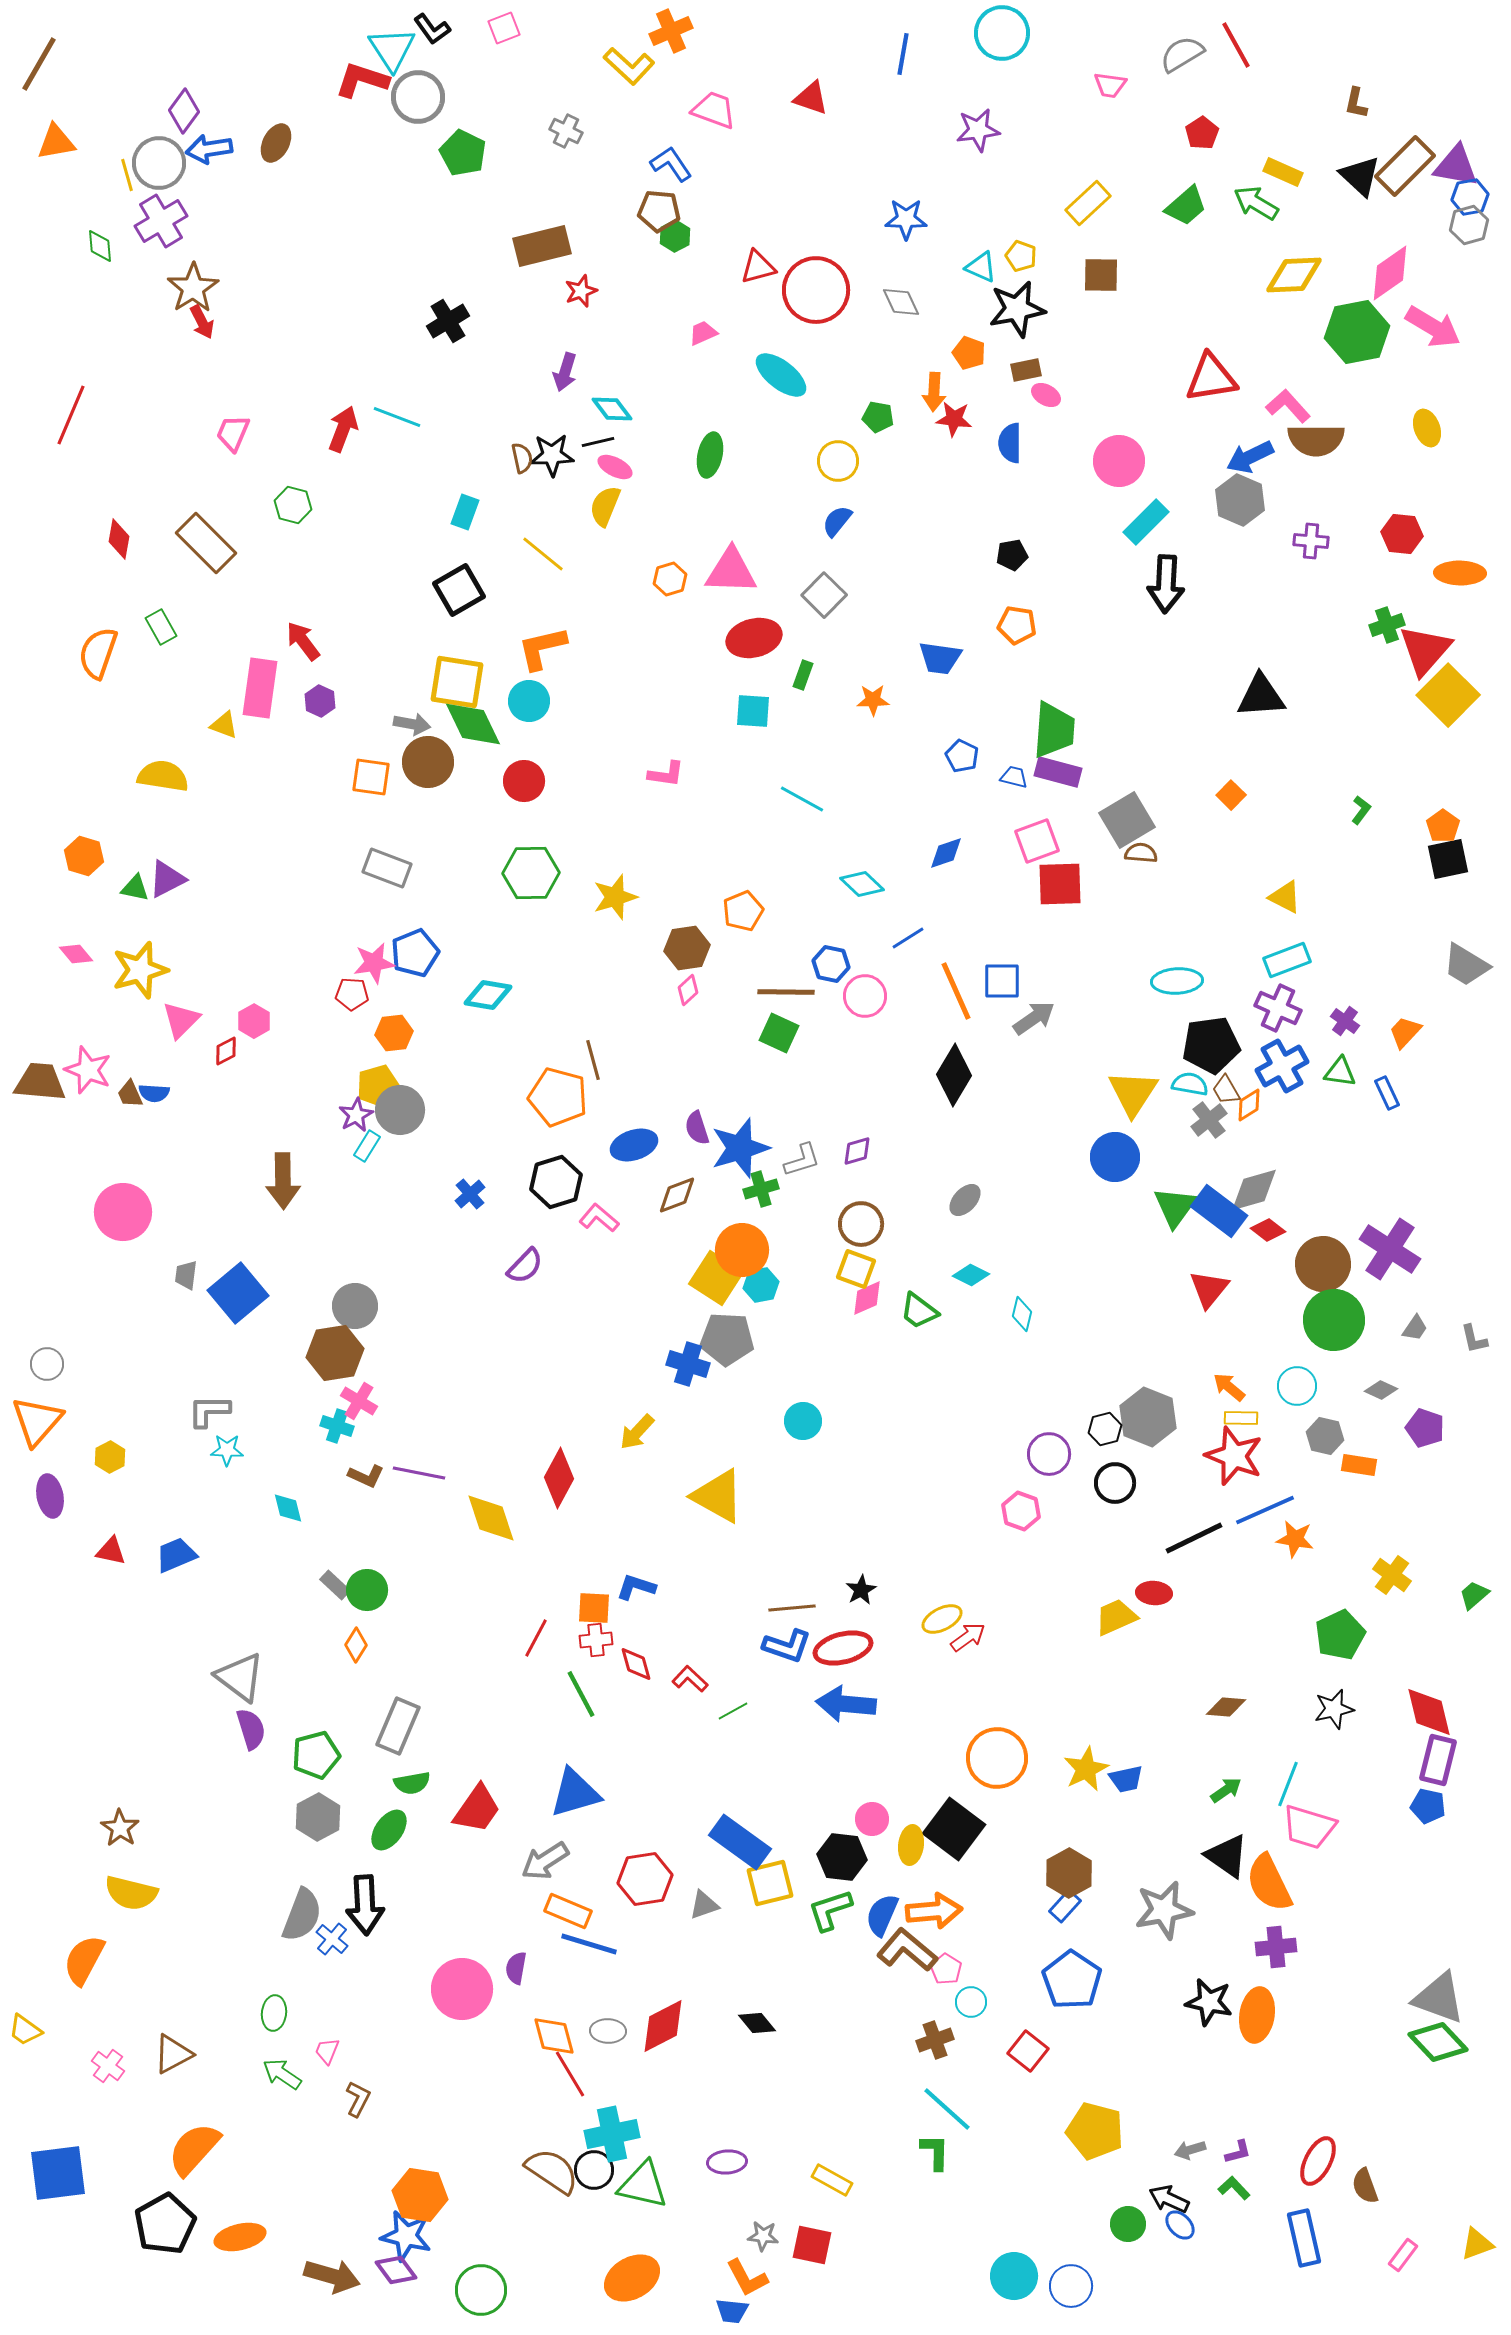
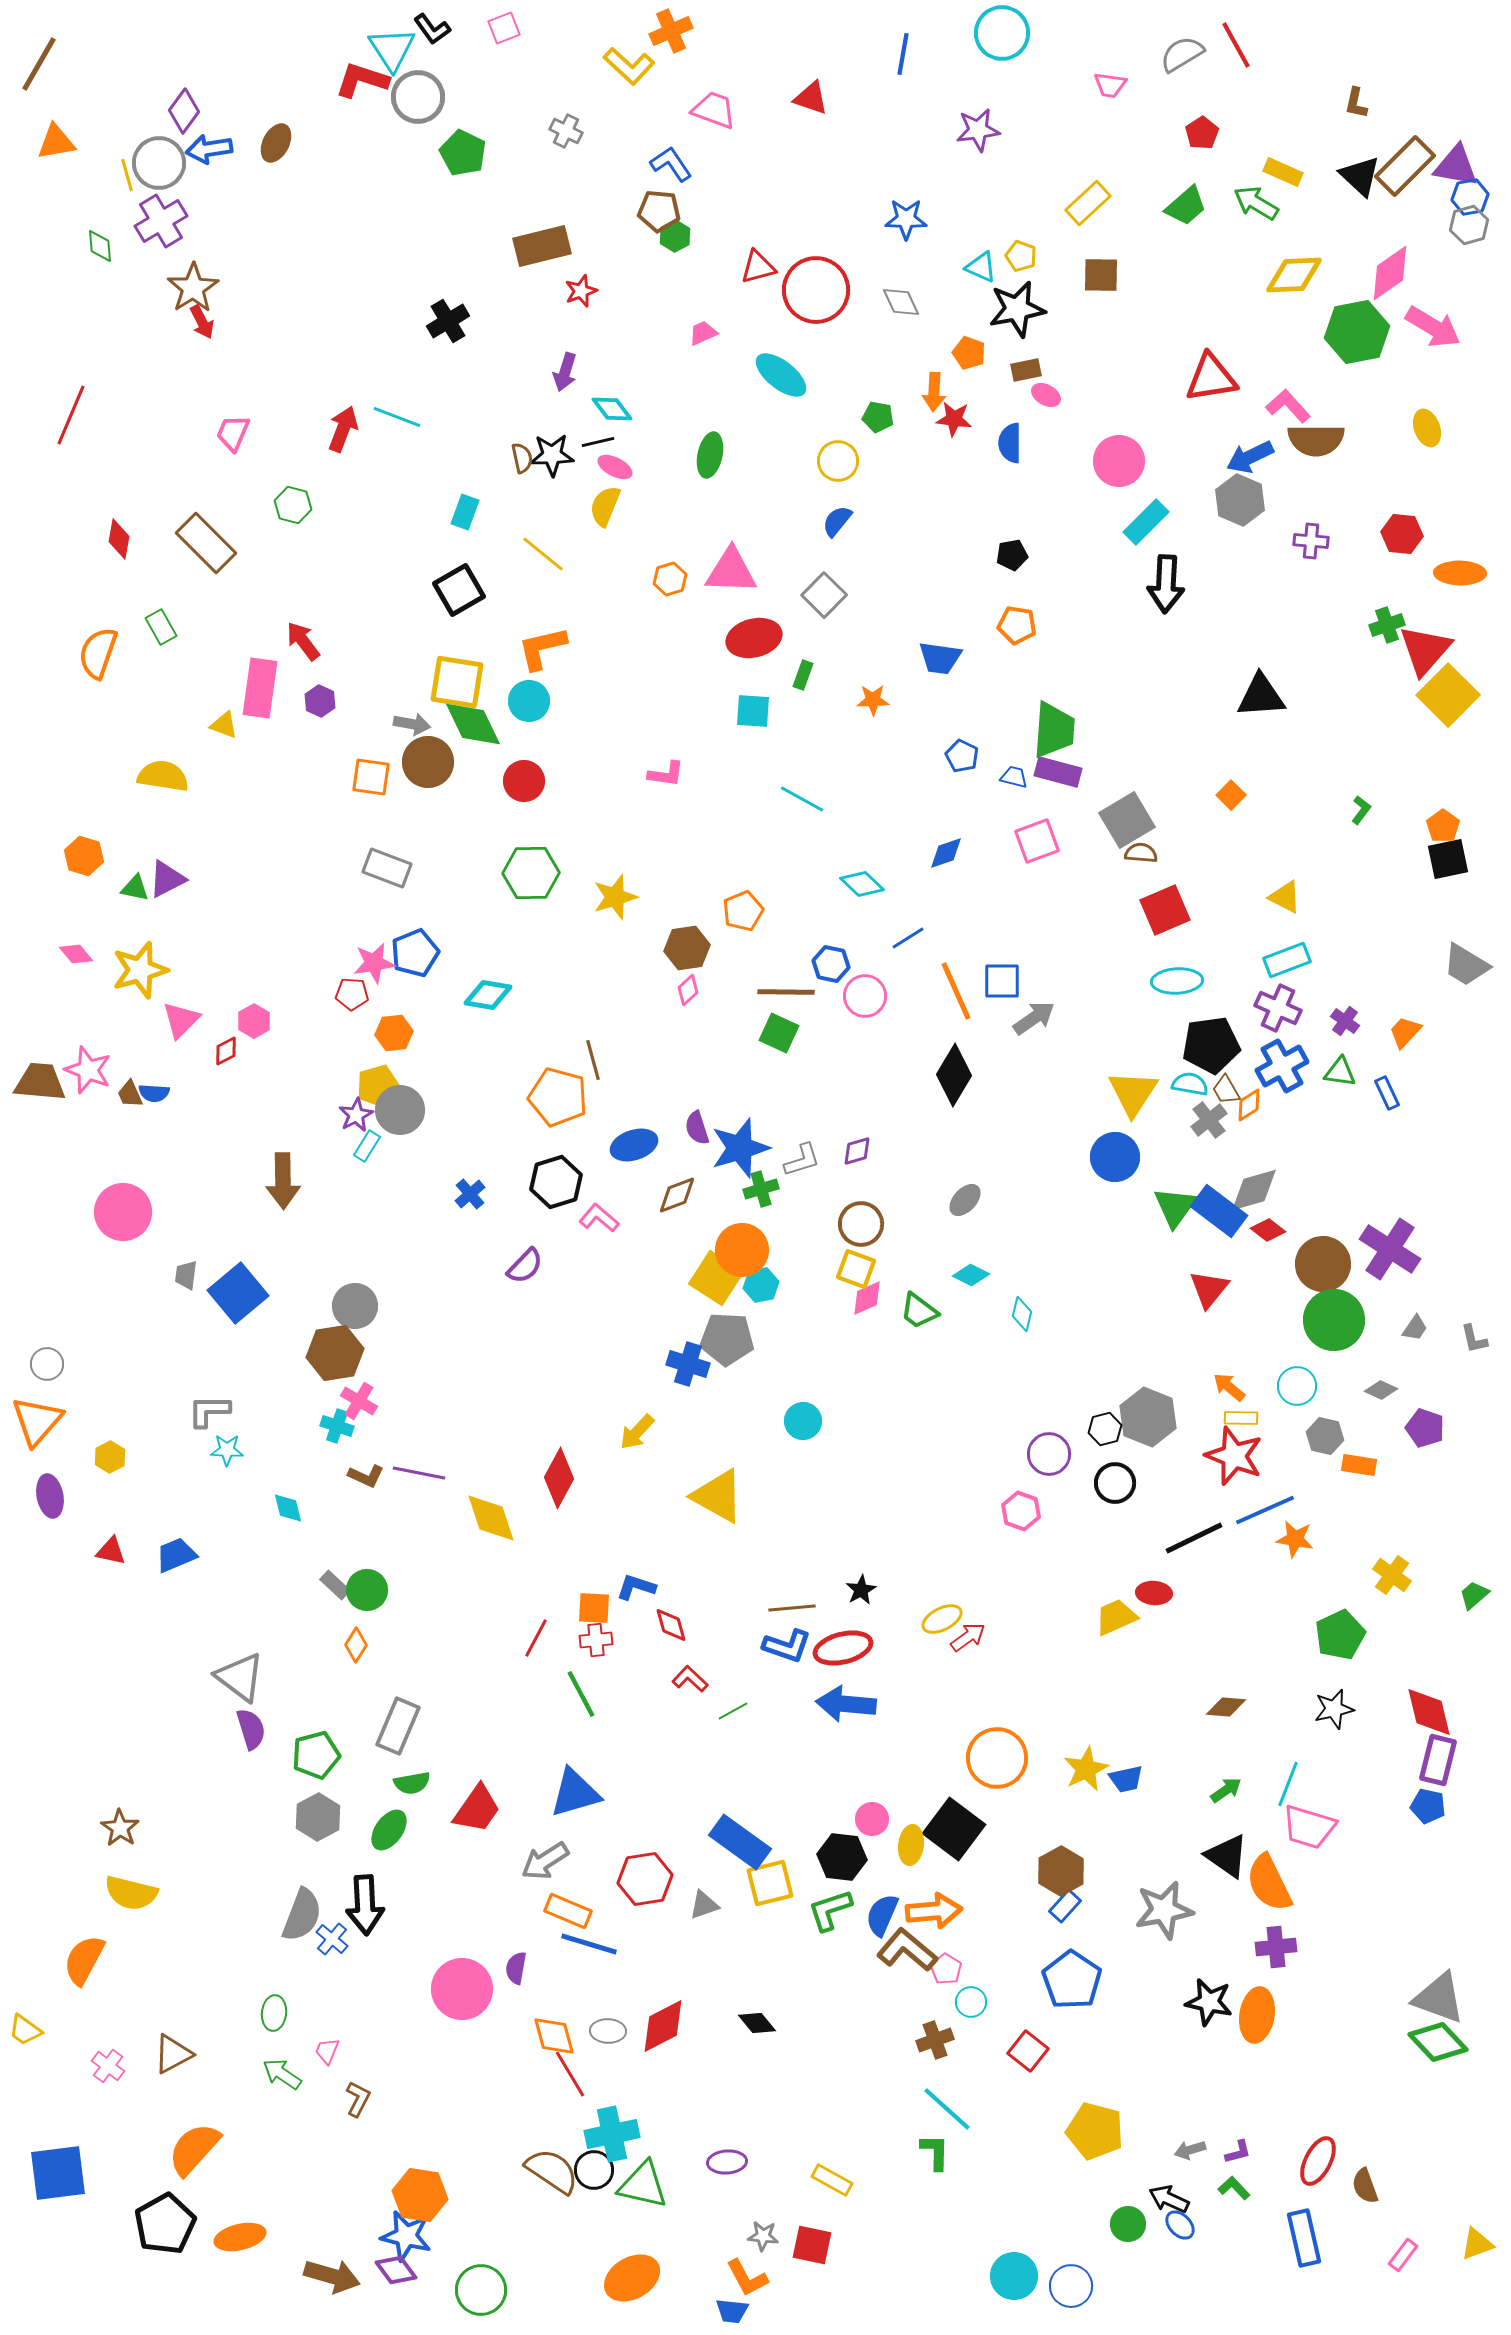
red square at (1060, 884): moved 105 px right, 26 px down; rotated 21 degrees counterclockwise
red diamond at (636, 1664): moved 35 px right, 39 px up
brown hexagon at (1069, 1873): moved 8 px left, 2 px up
